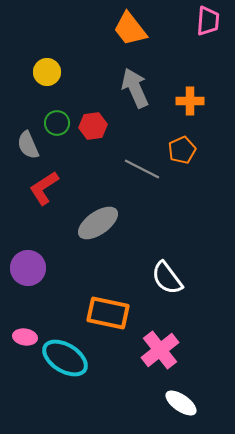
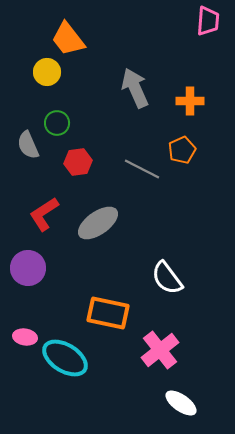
orange trapezoid: moved 62 px left, 10 px down
red hexagon: moved 15 px left, 36 px down
red L-shape: moved 26 px down
